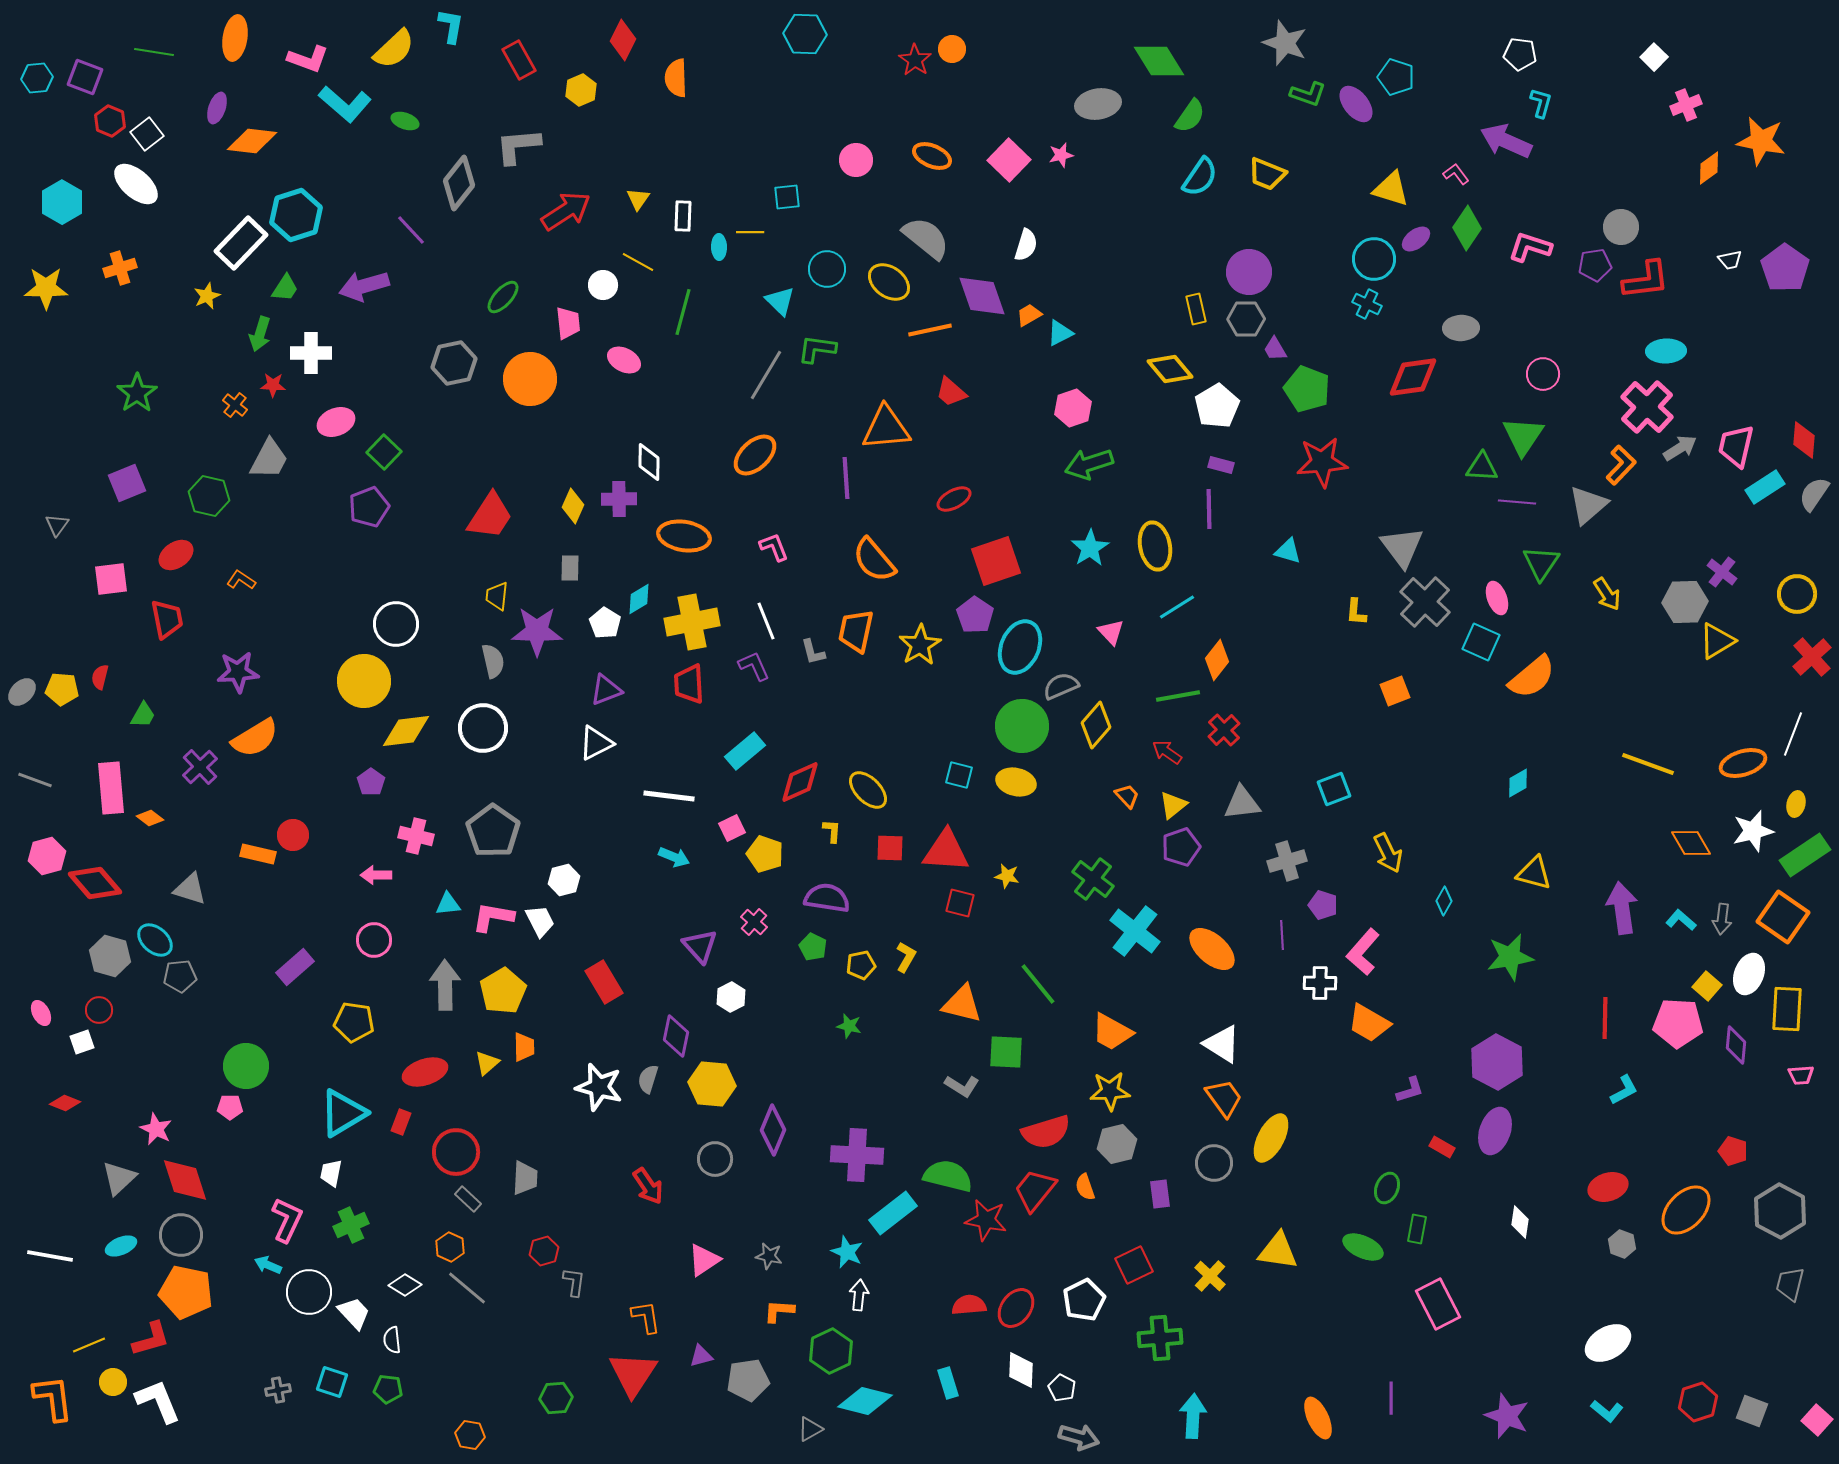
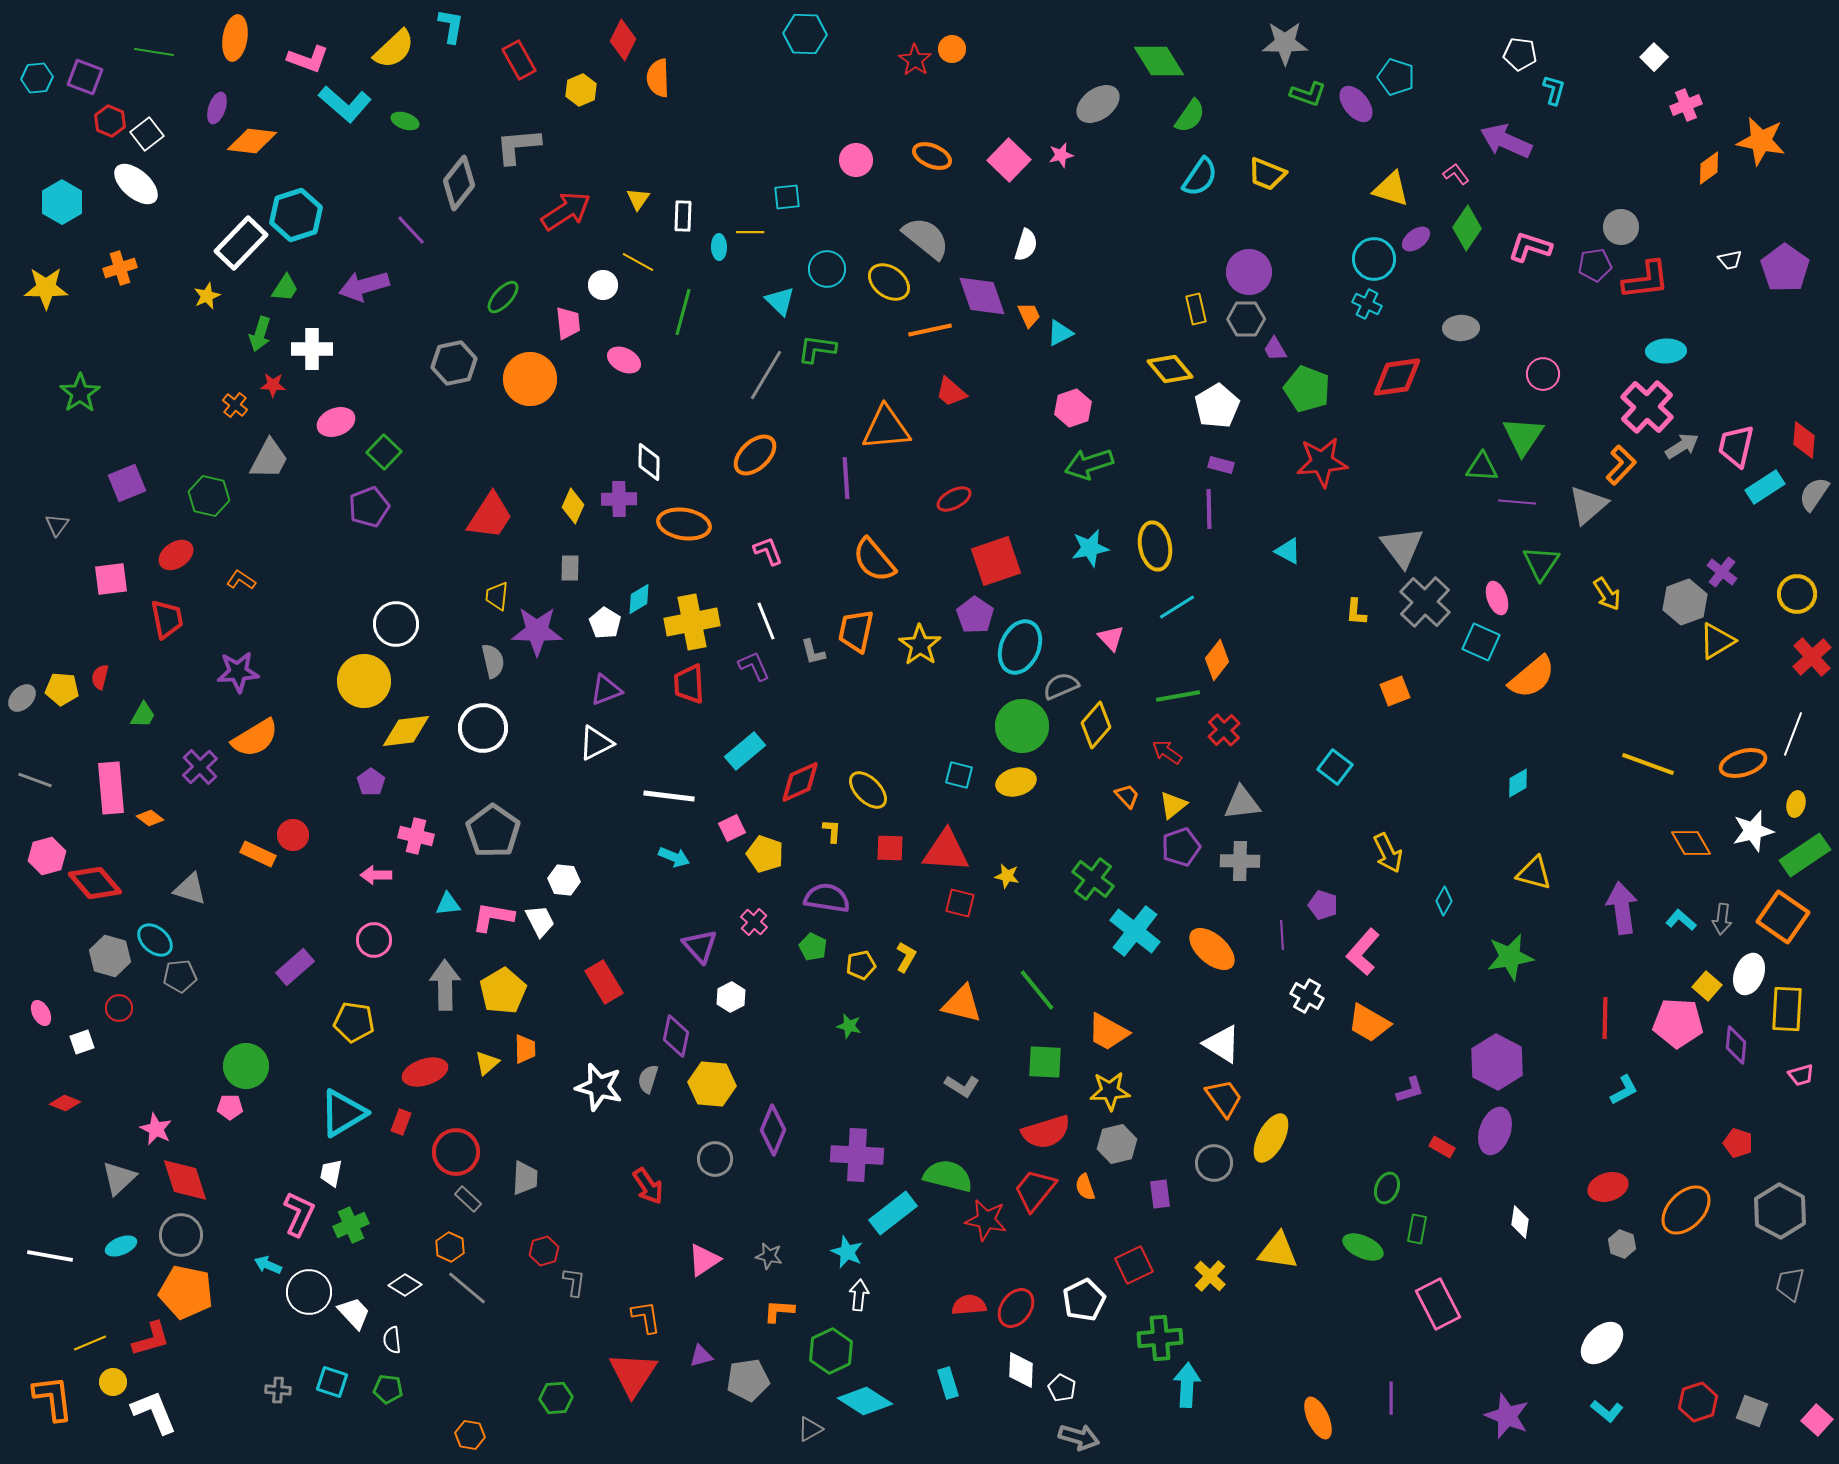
gray star at (1285, 43): rotated 21 degrees counterclockwise
orange semicircle at (676, 78): moved 18 px left
cyan L-shape at (1541, 103): moved 13 px right, 13 px up
gray ellipse at (1098, 104): rotated 27 degrees counterclockwise
orange trapezoid at (1029, 315): rotated 96 degrees clockwise
white cross at (311, 353): moved 1 px right, 4 px up
red diamond at (1413, 377): moved 16 px left
green star at (137, 393): moved 57 px left
gray arrow at (1680, 448): moved 2 px right, 2 px up
orange ellipse at (684, 536): moved 12 px up
pink L-shape at (774, 547): moved 6 px left, 4 px down
cyan star at (1090, 548): rotated 21 degrees clockwise
cyan triangle at (1288, 551): rotated 12 degrees clockwise
gray hexagon at (1685, 602): rotated 18 degrees counterclockwise
pink triangle at (1111, 632): moved 6 px down
yellow star at (920, 645): rotated 6 degrees counterclockwise
gray ellipse at (22, 692): moved 6 px down
yellow ellipse at (1016, 782): rotated 27 degrees counterclockwise
cyan square at (1334, 789): moved 1 px right, 22 px up; rotated 32 degrees counterclockwise
orange rectangle at (258, 854): rotated 12 degrees clockwise
gray cross at (1287, 861): moved 47 px left; rotated 18 degrees clockwise
white hexagon at (564, 880): rotated 20 degrees clockwise
white cross at (1320, 983): moved 13 px left, 13 px down; rotated 28 degrees clockwise
green line at (1038, 984): moved 1 px left, 6 px down
red circle at (99, 1010): moved 20 px right, 2 px up
orange trapezoid at (1112, 1032): moved 4 px left
orange trapezoid at (524, 1047): moved 1 px right, 2 px down
green square at (1006, 1052): moved 39 px right, 10 px down
pink trapezoid at (1801, 1075): rotated 12 degrees counterclockwise
red pentagon at (1733, 1151): moved 5 px right, 8 px up
pink L-shape at (287, 1220): moved 12 px right, 6 px up
white ellipse at (1608, 1343): moved 6 px left; rotated 15 degrees counterclockwise
yellow line at (89, 1345): moved 1 px right, 2 px up
gray cross at (278, 1390): rotated 15 degrees clockwise
white L-shape at (158, 1401): moved 4 px left, 11 px down
cyan diamond at (865, 1401): rotated 18 degrees clockwise
cyan arrow at (1193, 1416): moved 6 px left, 31 px up
